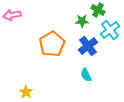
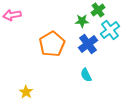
green cross: rotated 24 degrees clockwise
blue cross: moved 2 px up
